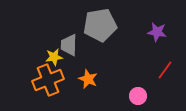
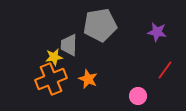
orange cross: moved 3 px right, 1 px up
